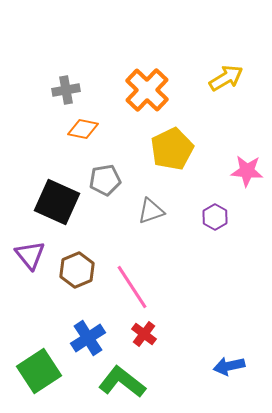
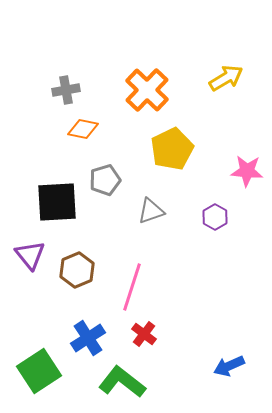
gray pentagon: rotated 8 degrees counterclockwise
black square: rotated 27 degrees counterclockwise
pink line: rotated 51 degrees clockwise
blue arrow: rotated 12 degrees counterclockwise
